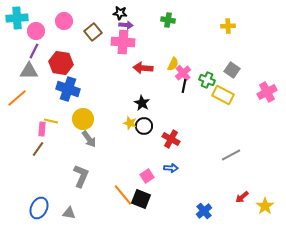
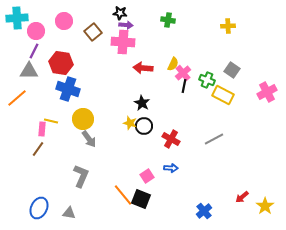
gray line at (231, 155): moved 17 px left, 16 px up
